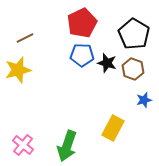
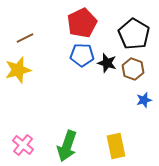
yellow rectangle: moved 3 px right, 18 px down; rotated 40 degrees counterclockwise
